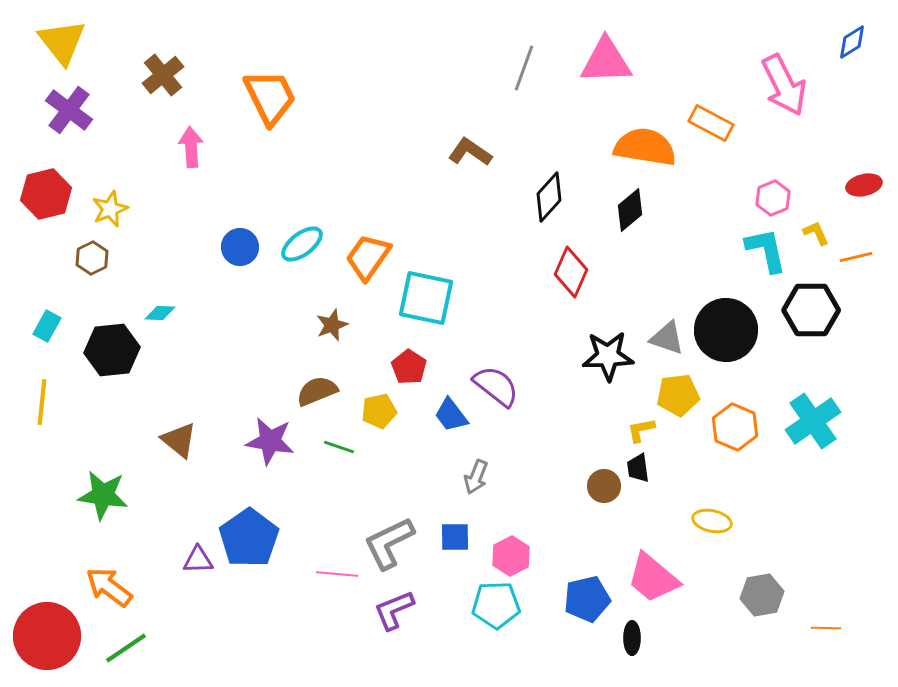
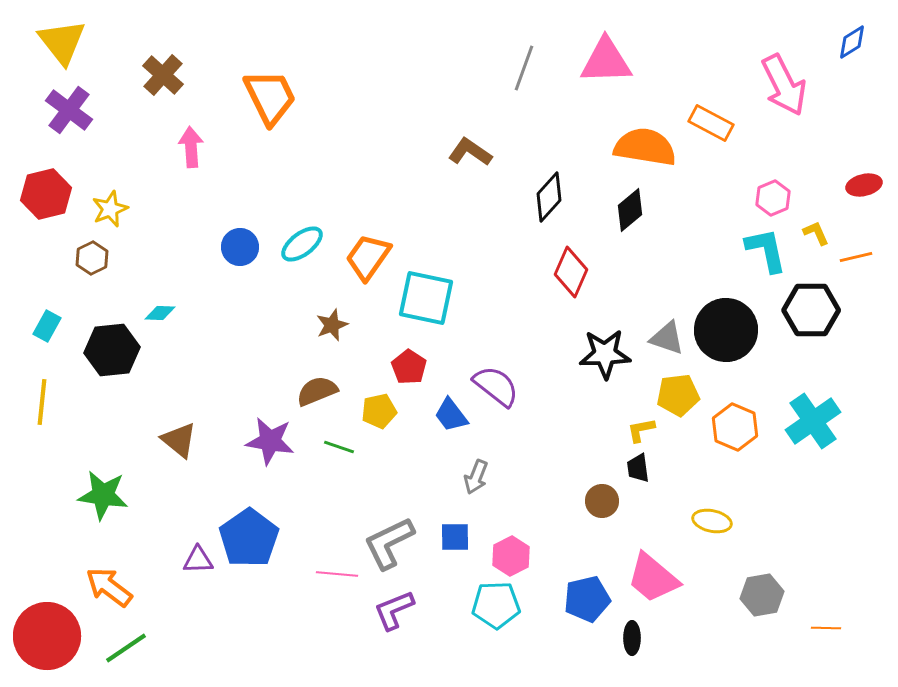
brown cross at (163, 75): rotated 9 degrees counterclockwise
black star at (608, 356): moved 3 px left, 2 px up
brown circle at (604, 486): moved 2 px left, 15 px down
